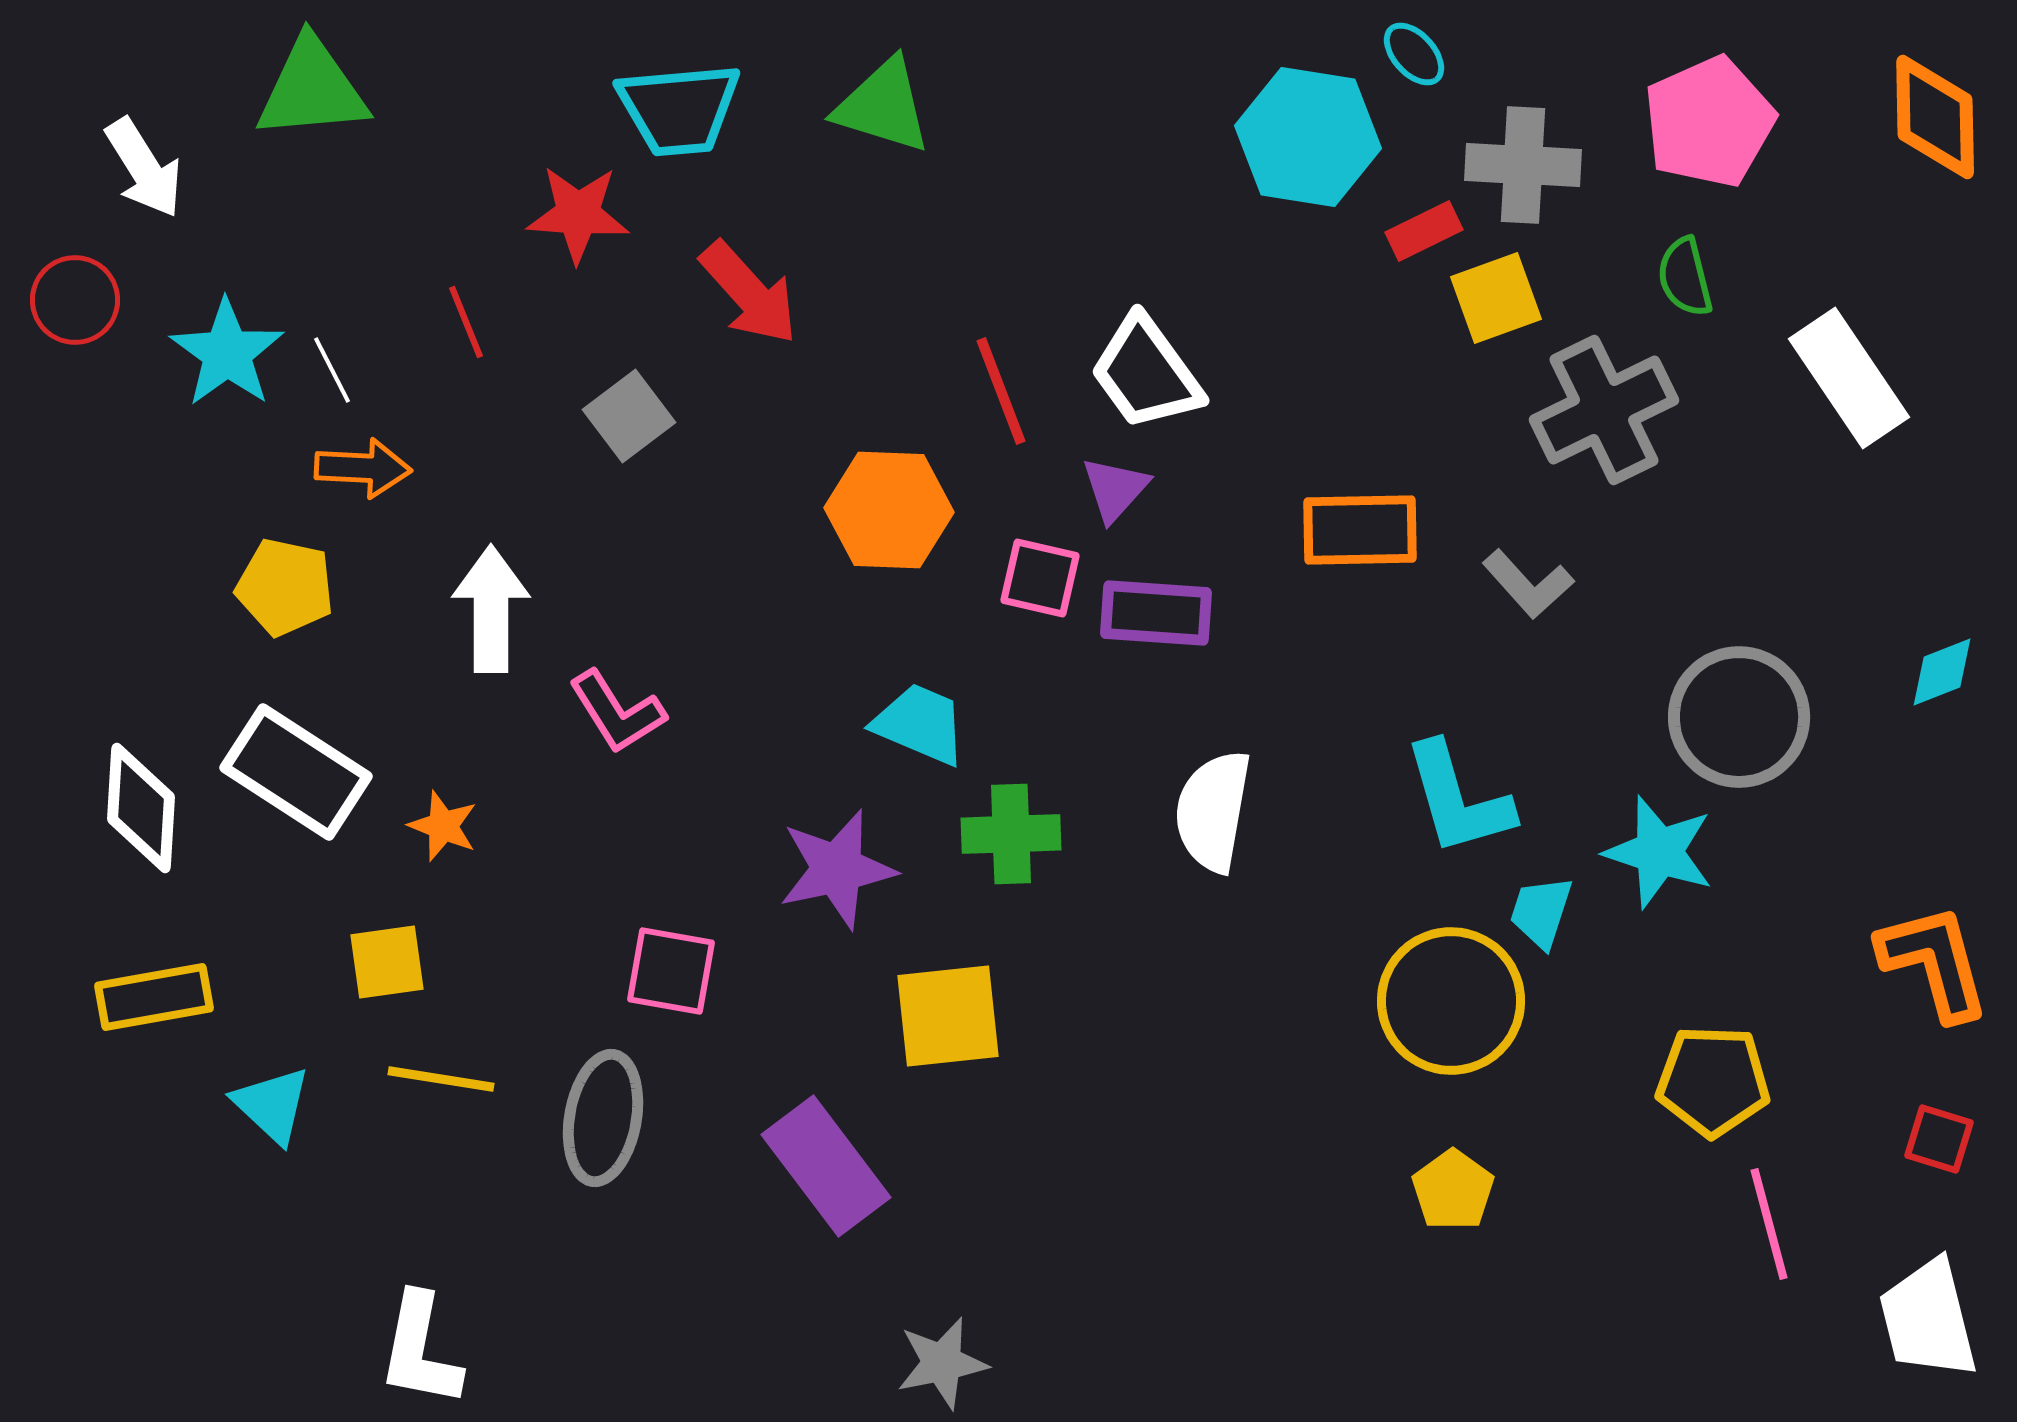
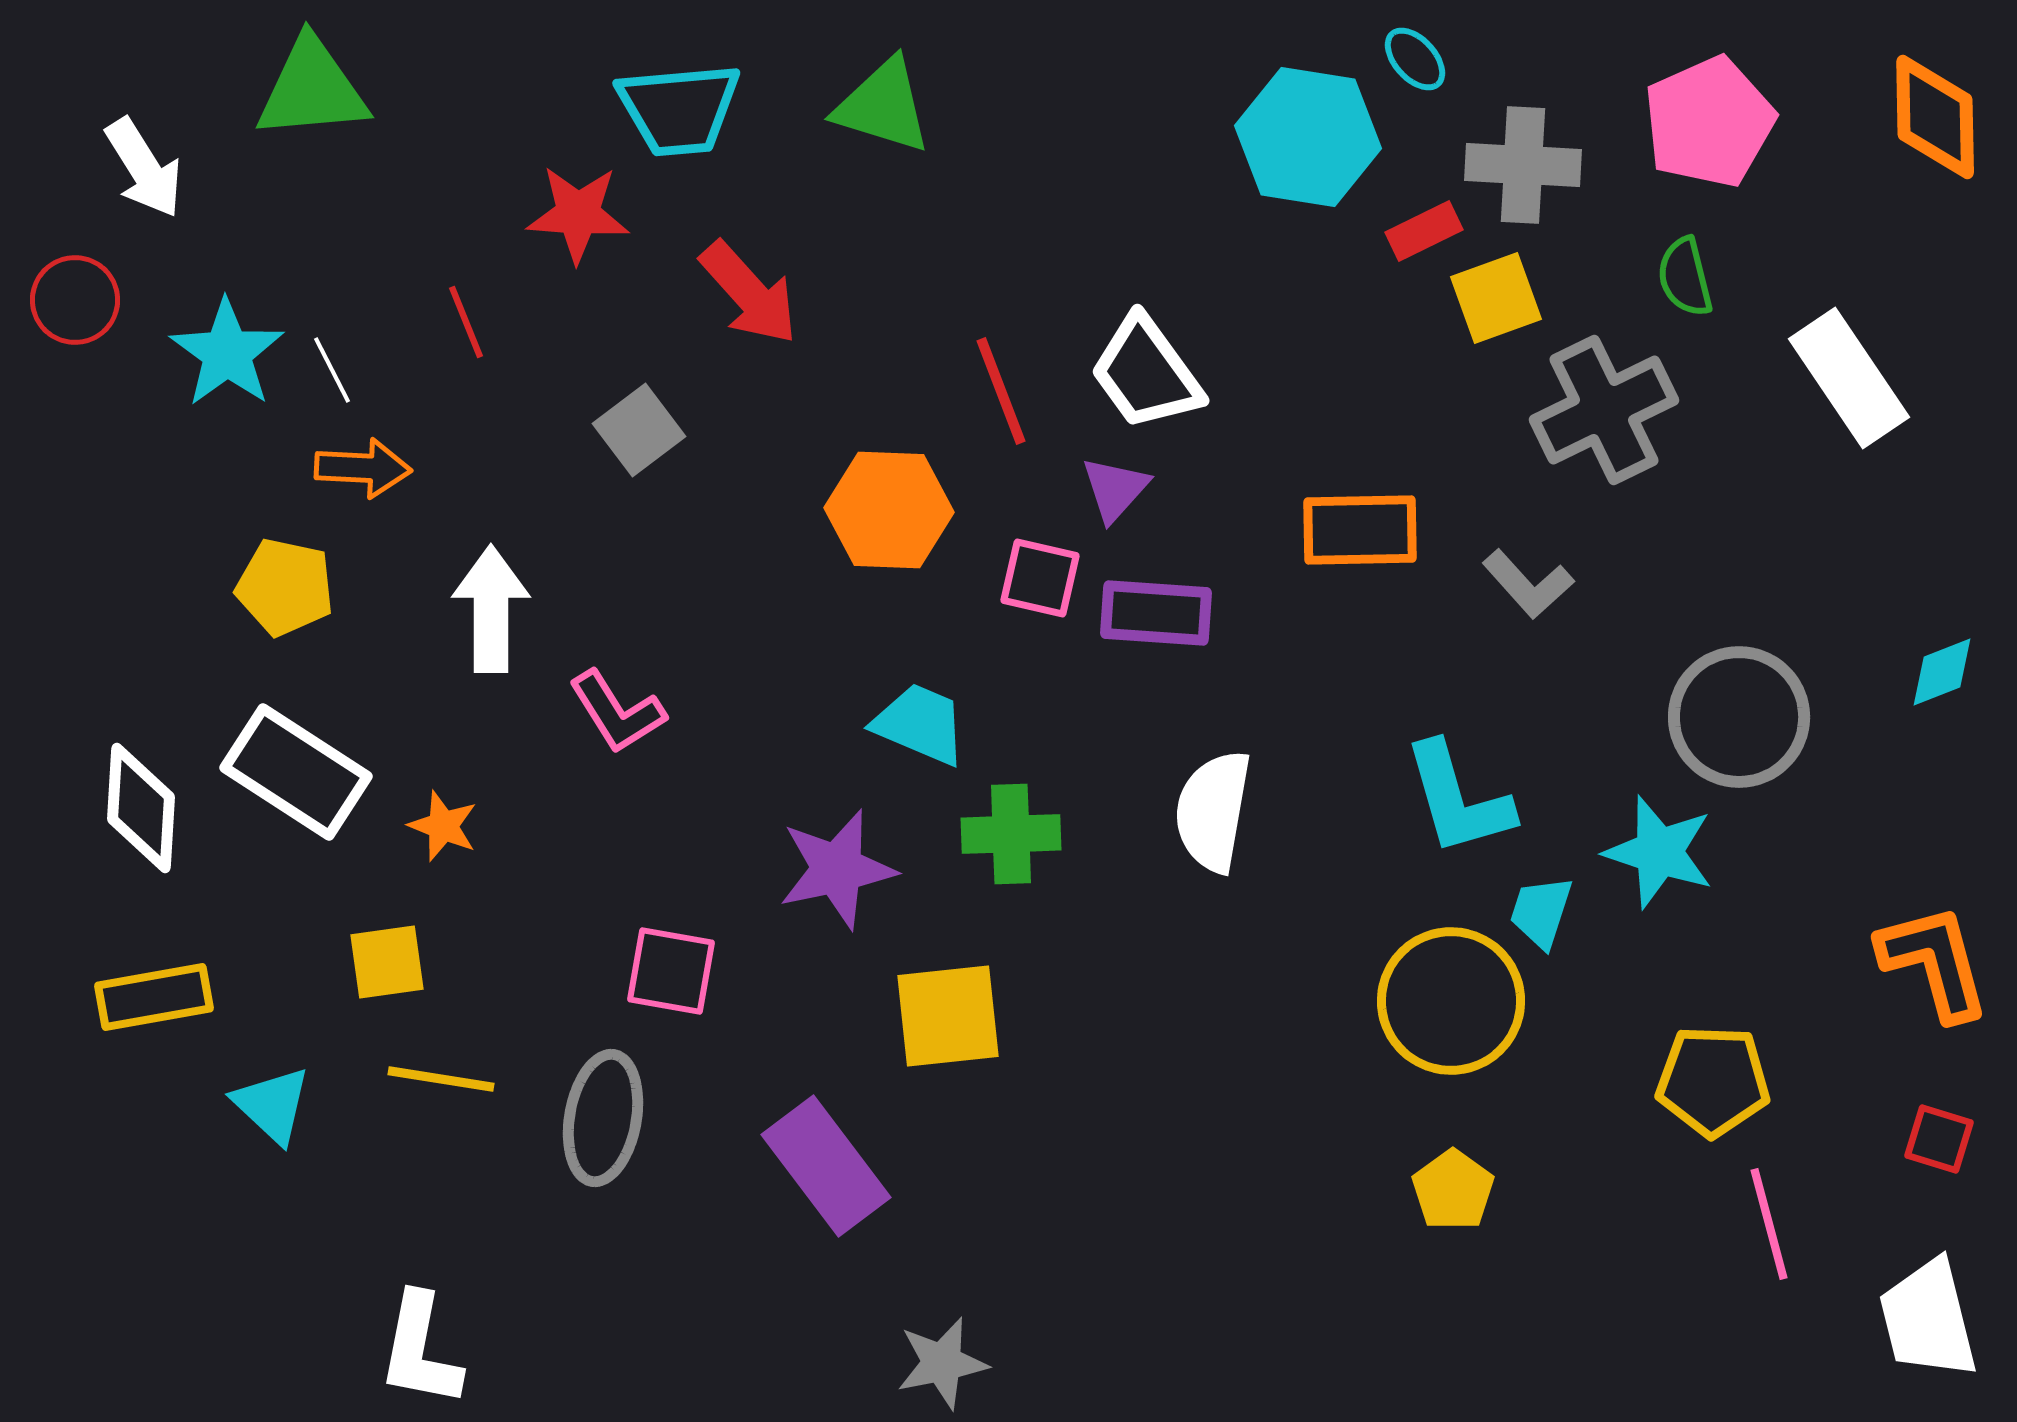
cyan ellipse at (1414, 54): moved 1 px right, 5 px down
gray square at (629, 416): moved 10 px right, 14 px down
